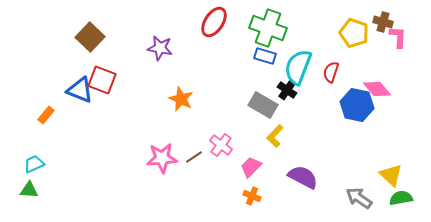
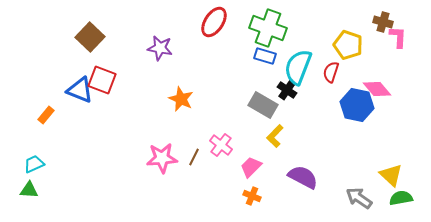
yellow pentagon: moved 6 px left, 12 px down
brown line: rotated 30 degrees counterclockwise
